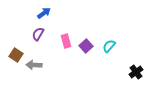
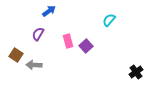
blue arrow: moved 5 px right, 2 px up
pink rectangle: moved 2 px right
cyan semicircle: moved 26 px up
